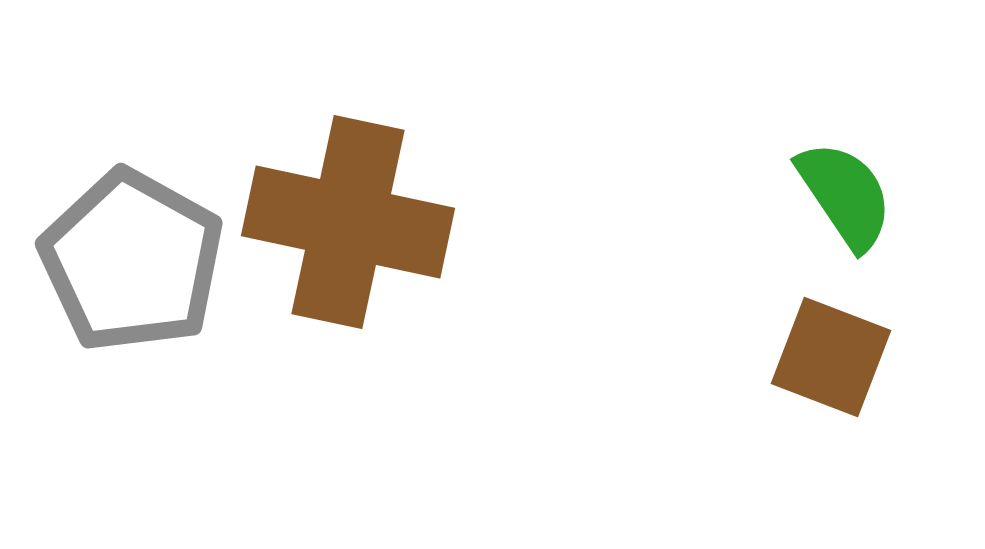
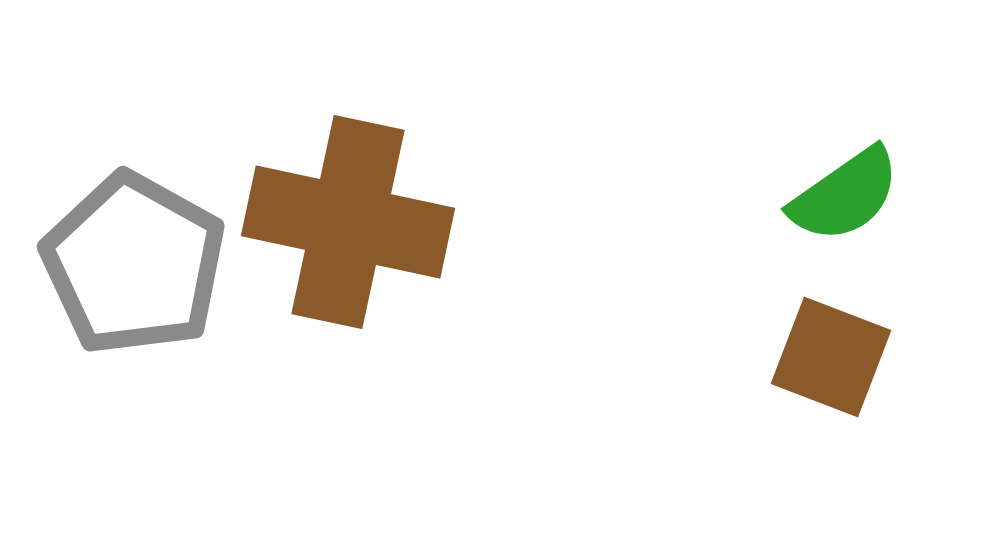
green semicircle: rotated 89 degrees clockwise
gray pentagon: moved 2 px right, 3 px down
